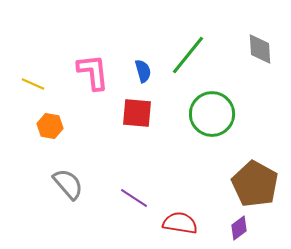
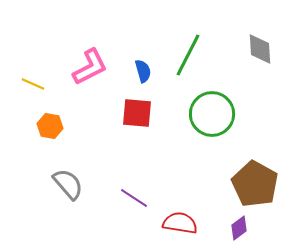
green line: rotated 12 degrees counterclockwise
pink L-shape: moved 3 px left, 5 px up; rotated 69 degrees clockwise
